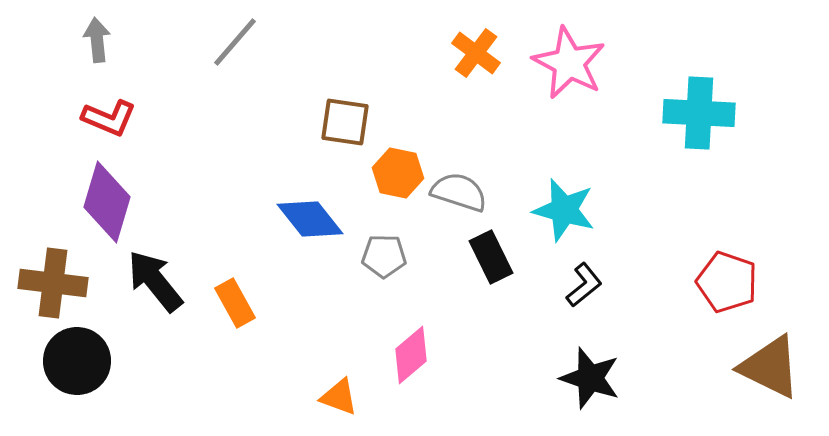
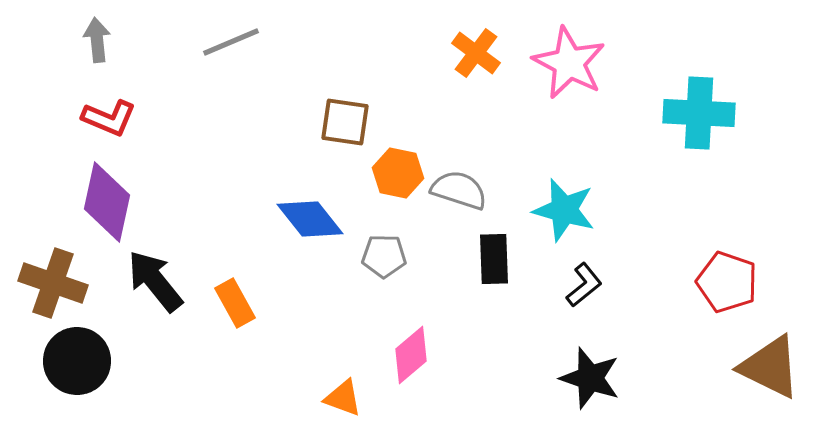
gray line: moved 4 px left; rotated 26 degrees clockwise
gray semicircle: moved 2 px up
purple diamond: rotated 4 degrees counterclockwise
black rectangle: moved 3 px right, 2 px down; rotated 24 degrees clockwise
brown cross: rotated 12 degrees clockwise
orange triangle: moved 4 px right, 1 px down
